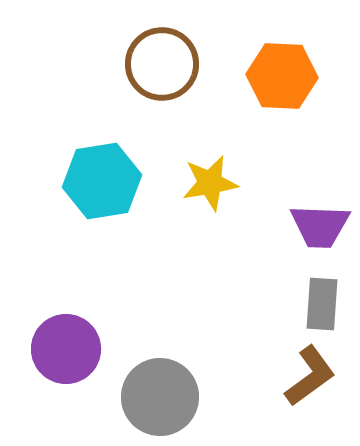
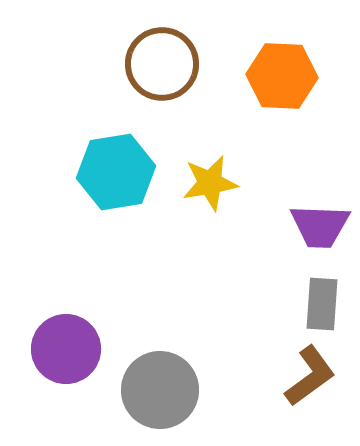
cyan hexagon: moved 14 px right, 9 px up
gray circle: moved 7 px up
